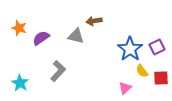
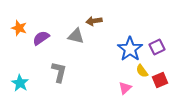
gray L-shape: moved 1 px right, 1 px down; rotated 30 degrees counterclockwise
red square: moved 1 px left, 2 px down; rotated 21 degrees counterclockwise
